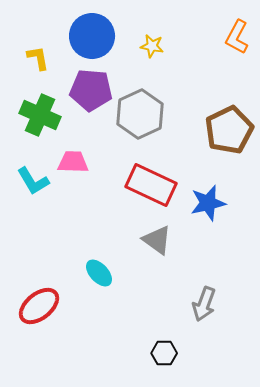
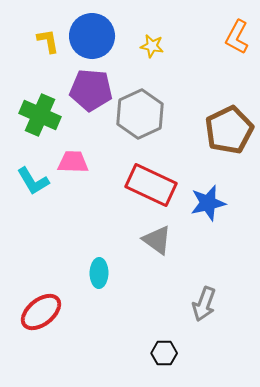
yellow L-shape: moved 10 px right, 17 px up
cyan ellipse: rotated 44 degrees clockwise
red ellipse: moved 2 px right, 6 px down
